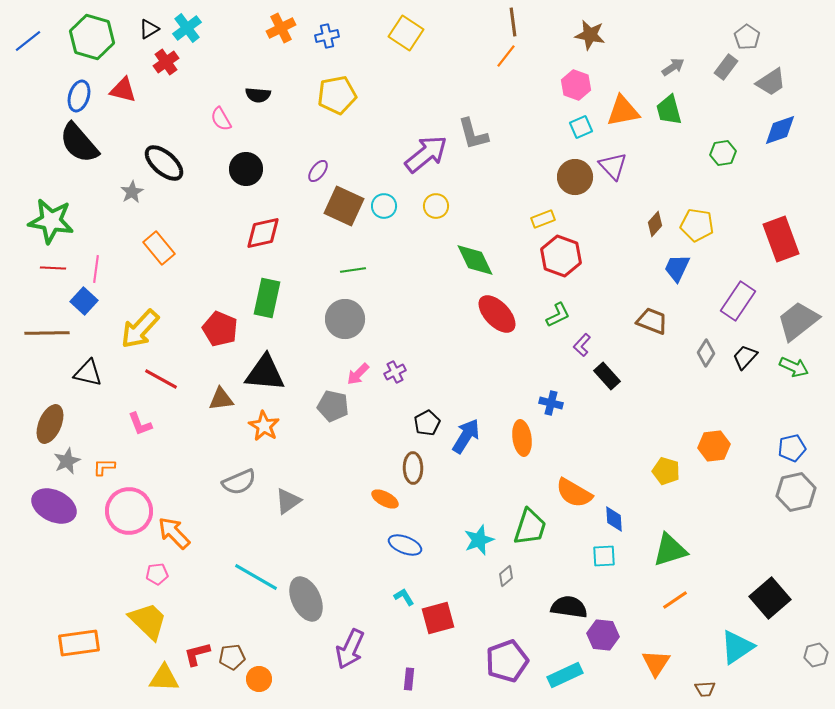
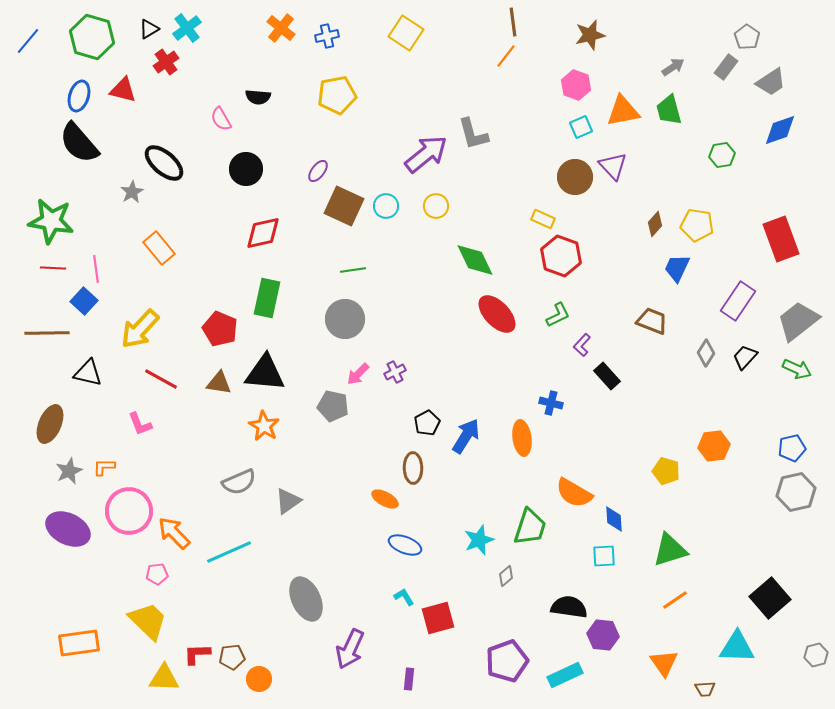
orange cross at (281, 28): rotated 24 degrees counterclockwise
brown star at (590, 35): rotated 24 degrees counterclockwise
blue line at (28, 41): rotated 12 degrees counterclockwise
black semicircle at (258, 95): moved 2 px down
green hexagon at (723, 153): moved 1 px left, 2 px down
cyan circle at (384, 206): moved 2 px right
yellow rectangle at (543, 219): rotated 45 degrees clockwise
pink line at (96, 269): rotated 16 degrees counterclockwise
green arrow at (794, 367): moved 3 px right, 2 px down
brown triangle at (221, 399): moved 2 px left, 16 px up; rotated 16 degrees clockwise
gray star at (67, 461): moved 2 px right, 10 px down
purple ellipse at (54, 506): moved 14 px right, 23 px down
cyan line at (256, 577): moved 27 px left, 25 px up; rotated 54 degrees counterclockwise
cyan triangle at (737, 647): rotated 36 degrees clockwise
red L-shape at (197, 654): rotated 12 degrees clockwise
orange triangle at (656, 663): moved 8 px right; rotated 8 degrees counterclockwise
